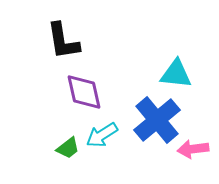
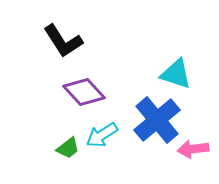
black L-shape: rotated 24 degrees counterclockwise
cyan triangle: rotated 12 degrees clockwise
purple diamond: rotated 30 degrees counterclockwise
